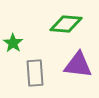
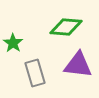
green diamond: moved 3 px down
gray rectangle: rotated 12 degrees counterclockwise
